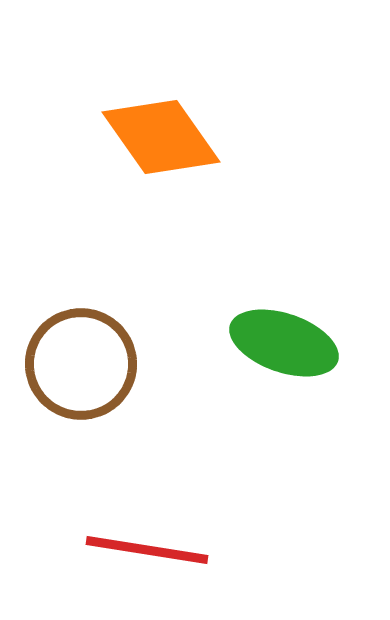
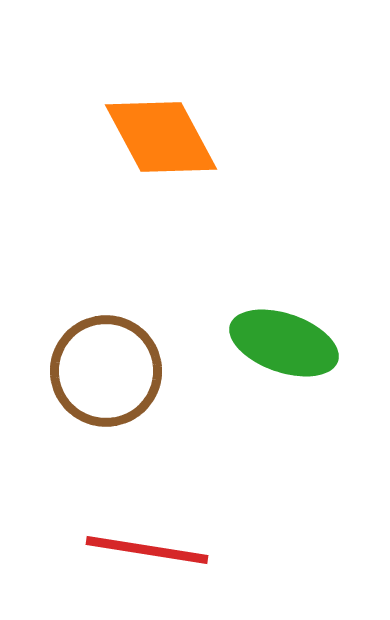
orange diamond: rotated 7 degrees clockwise
brown circle: moved 25 px right, 7 px down
